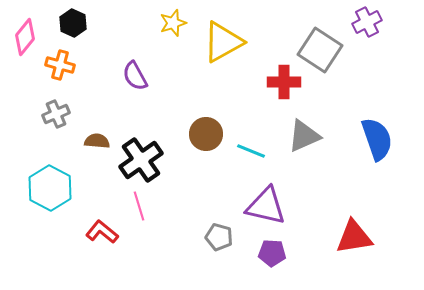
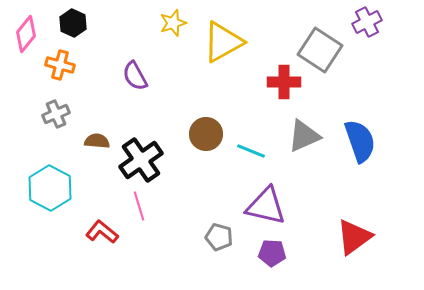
pink diamond: moved 1 px right, 3 px up
blue semicircle: moved 17 px left, 2 px down
red triangle: rotated 27 degrees counterclockwise
